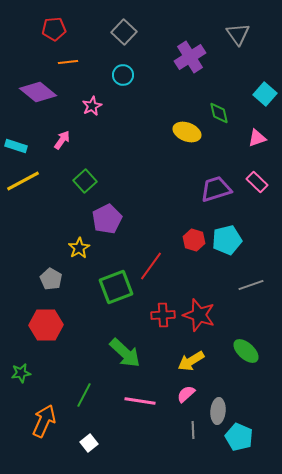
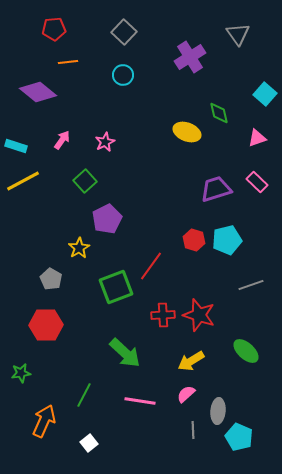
pink star at (92, 106): moved 13 px right, 36 px down
